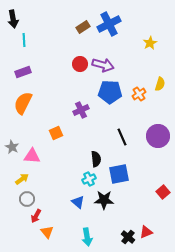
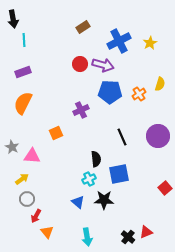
blue cross: moved 10 px right, 17 px down
red square: moved 2 px right, 4 px up
